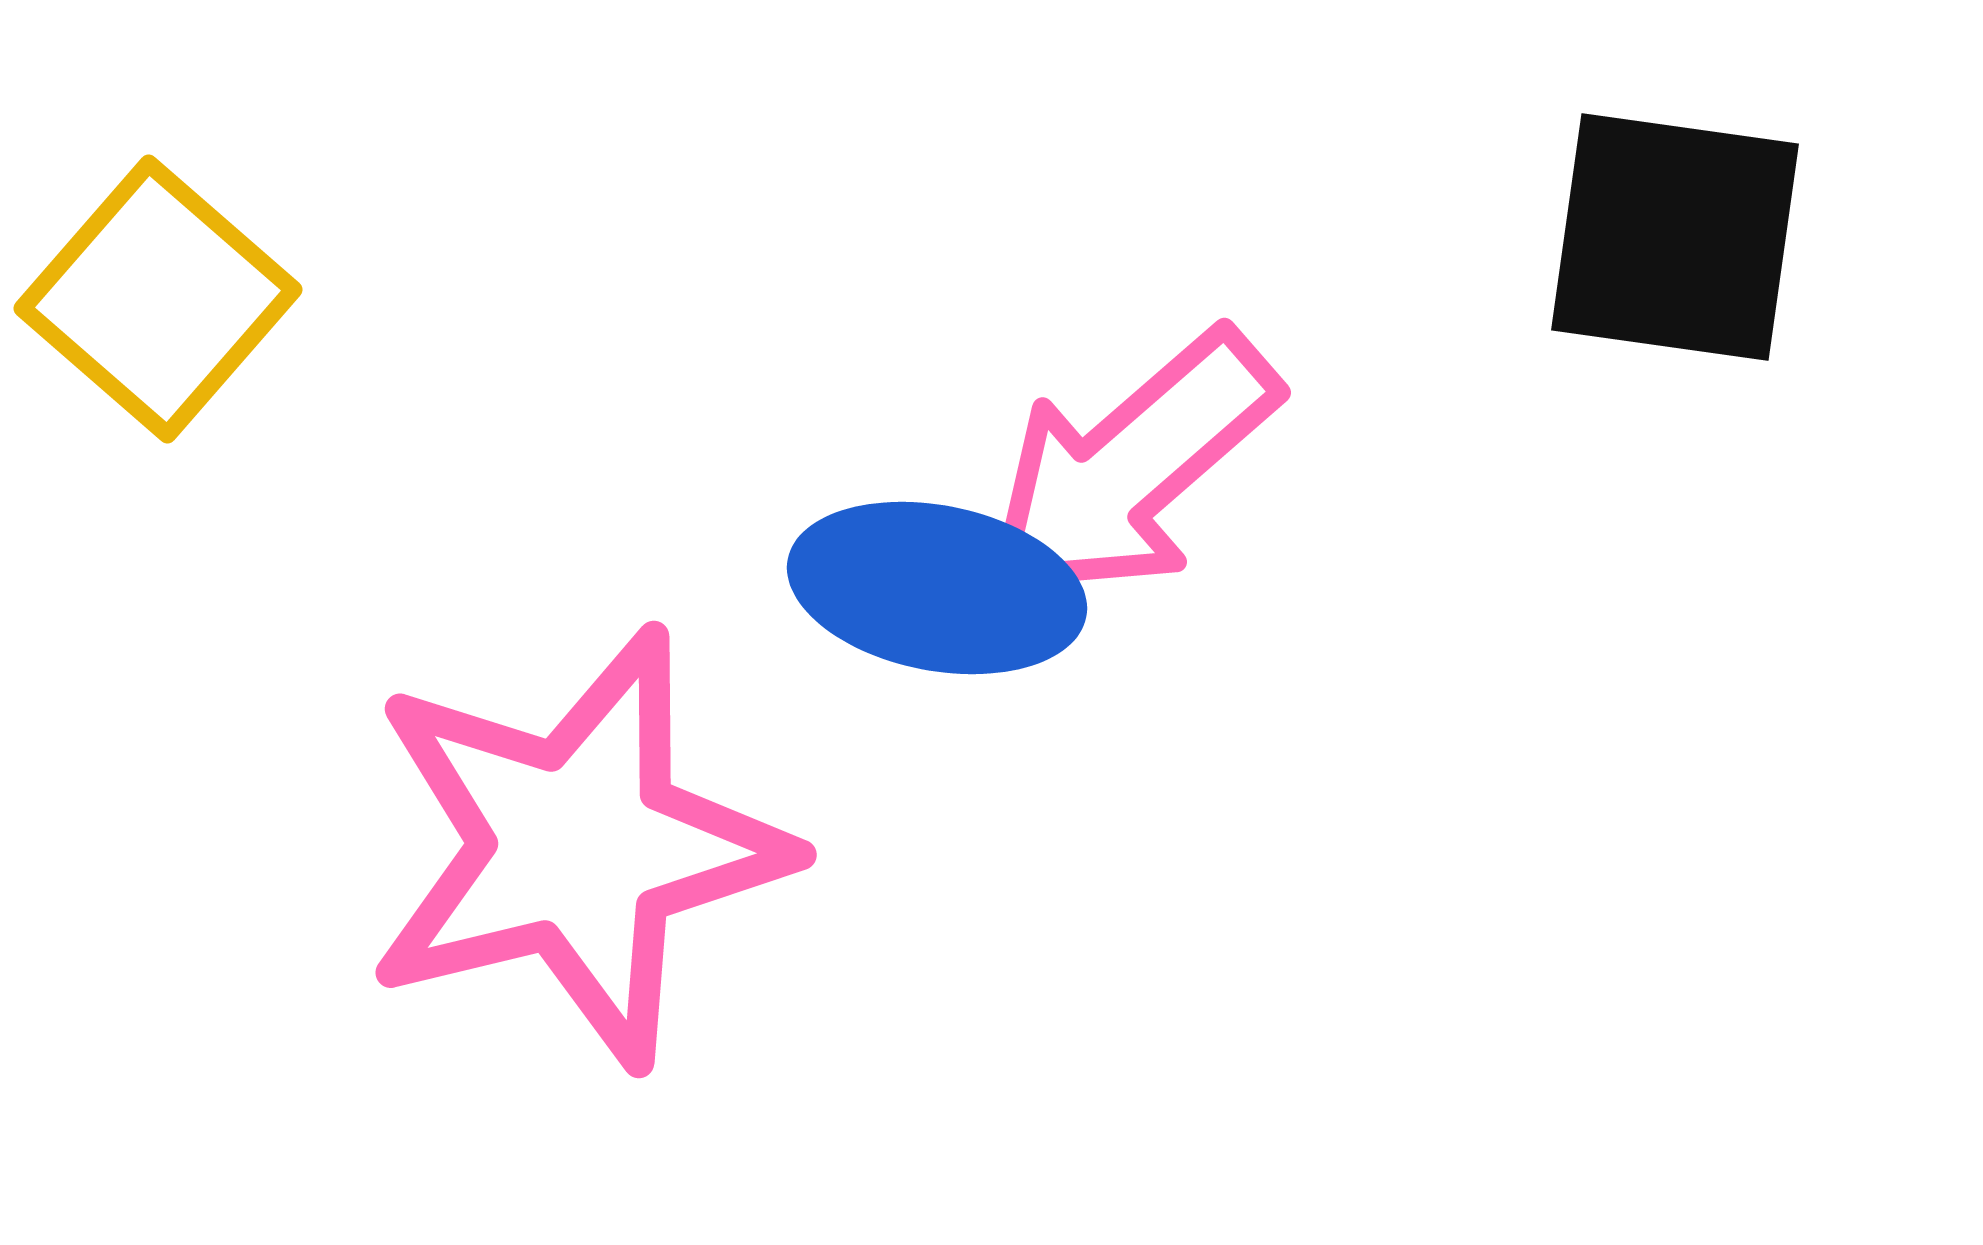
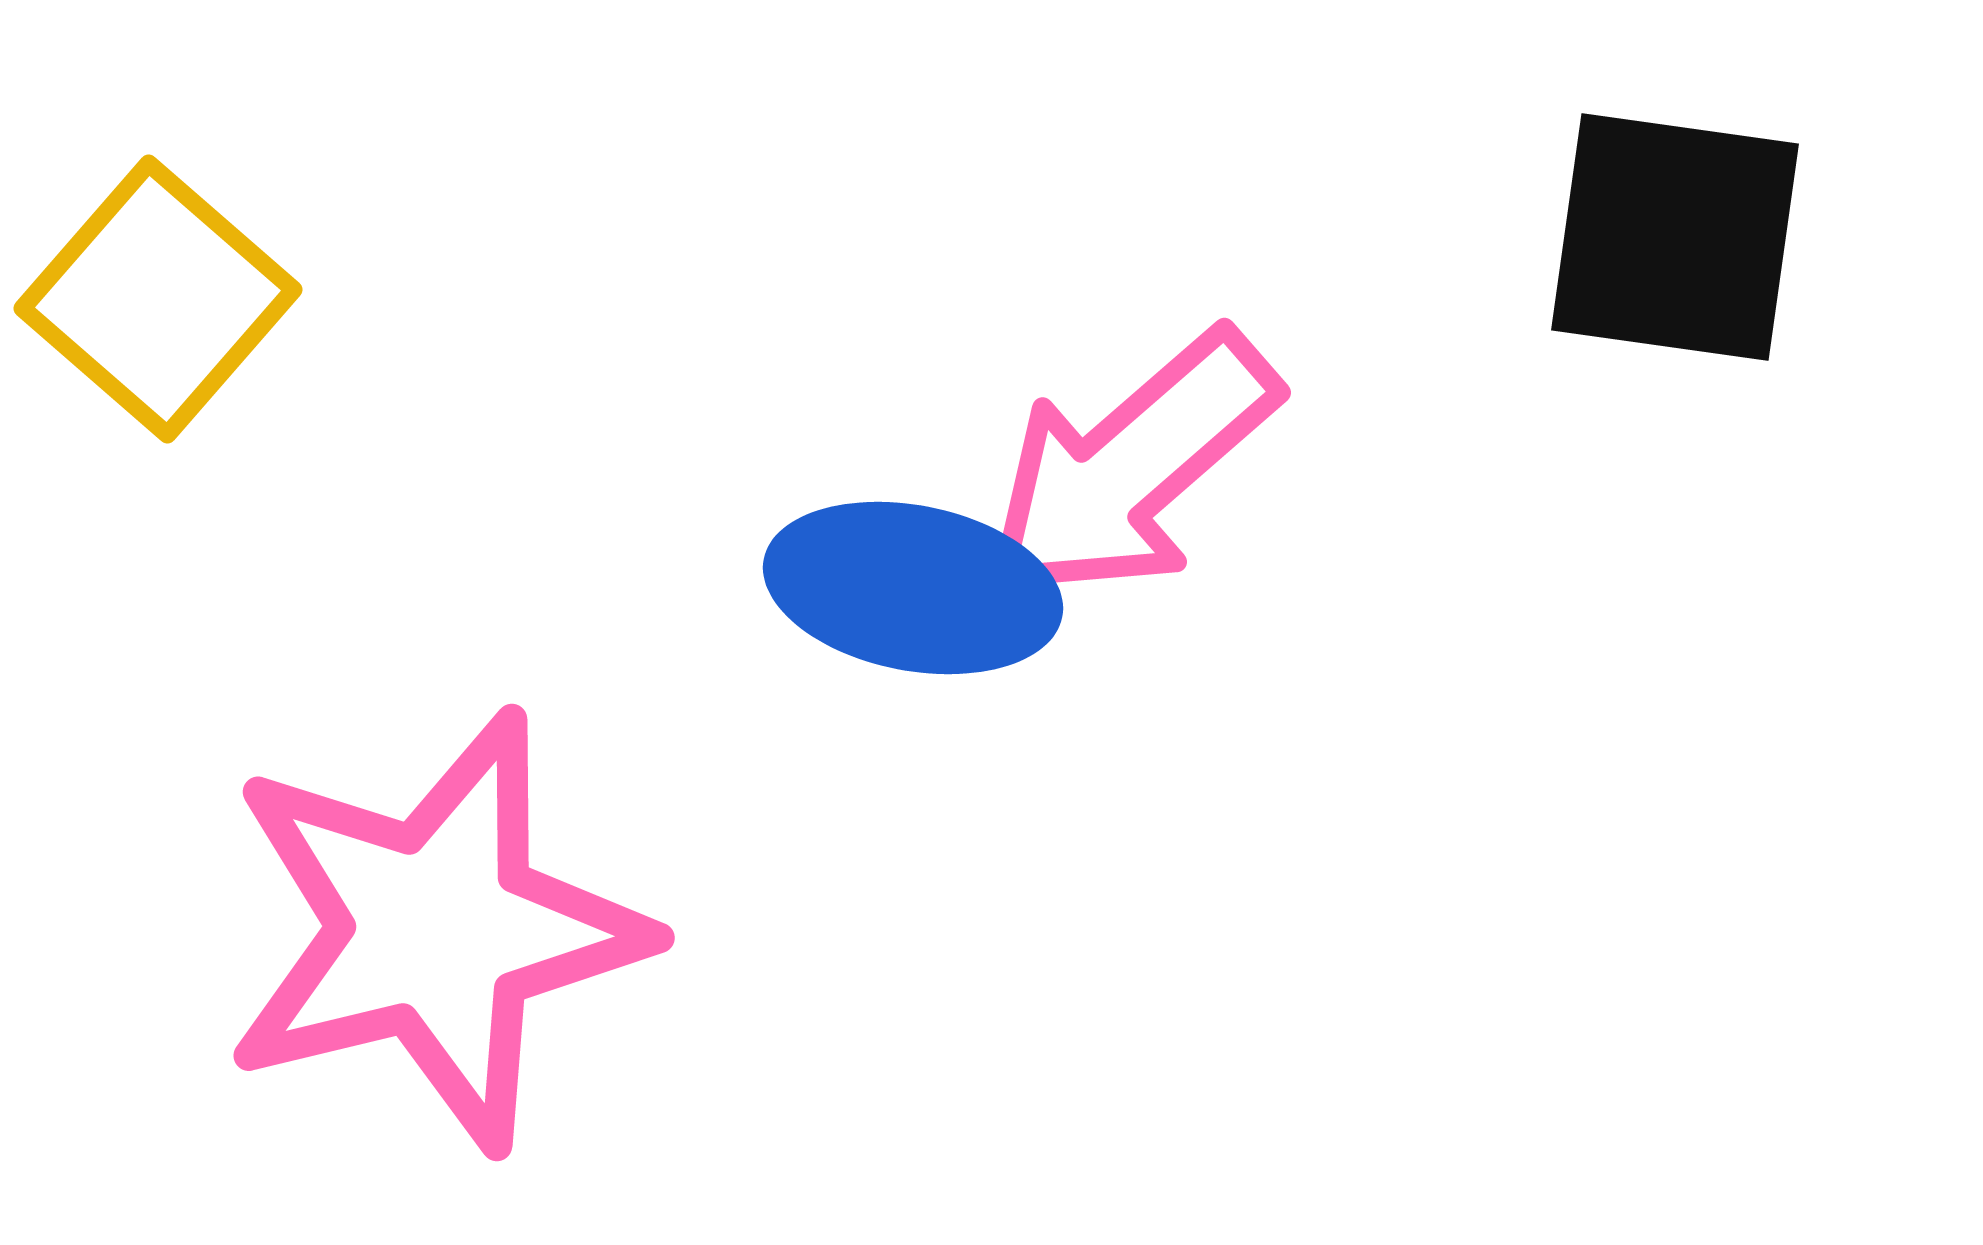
blue ellipse: moved 24 px left
pink star: moved 142 px left, 83 px down
